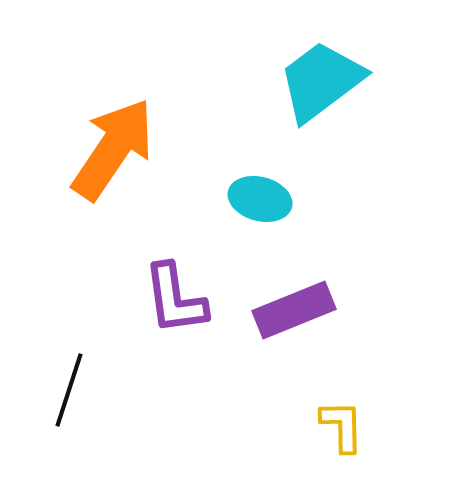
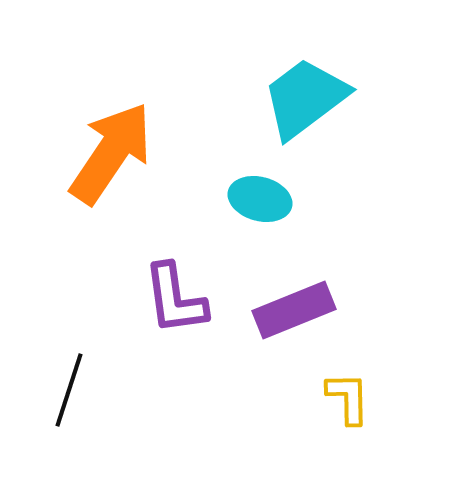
cyan trapezoid: moved 16 px left, 17 px down
orange arrow: moved 2 px left, 4 px down
yellow L-shape: moved 6 px right, 28 px up
